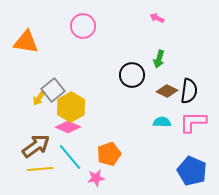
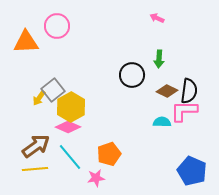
pink circle: moved 26 px left
orange triangle: rotated 12 degrees counterclockwise
green arrow: rotated 12 degrees counterclockwise
pink L-shape: moved 9 px left, 11 px up
yellow line: moved 5 px left
